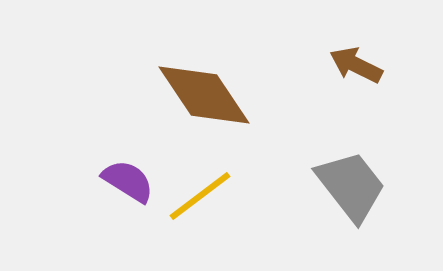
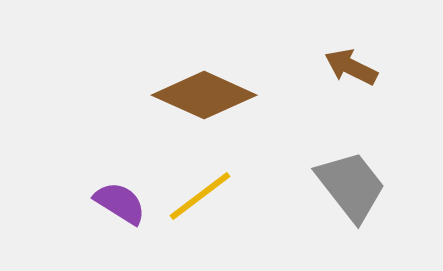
brown arrow: moved 5 px left, 2 px down
brown diamond: rotated 32 degrees counterclockwise
purple semicircle: moved 8 px left, 22 px down
